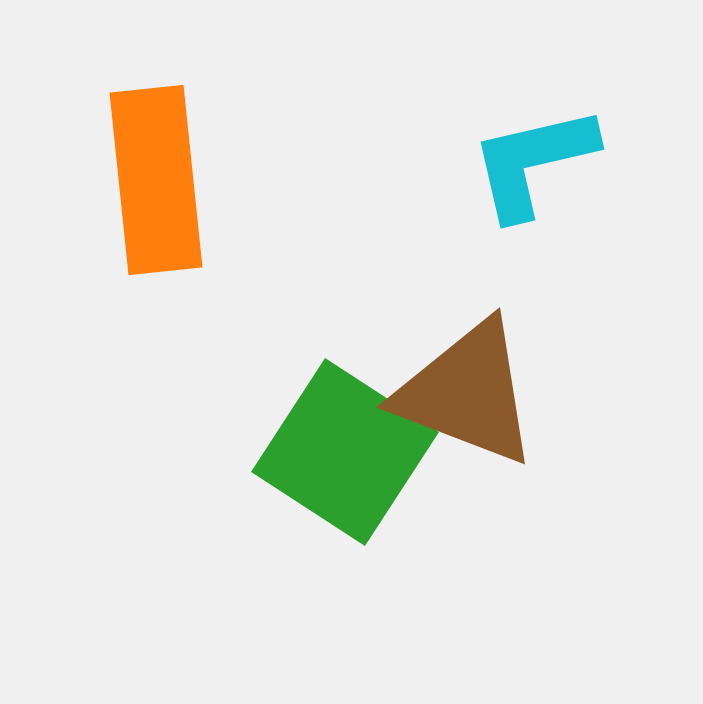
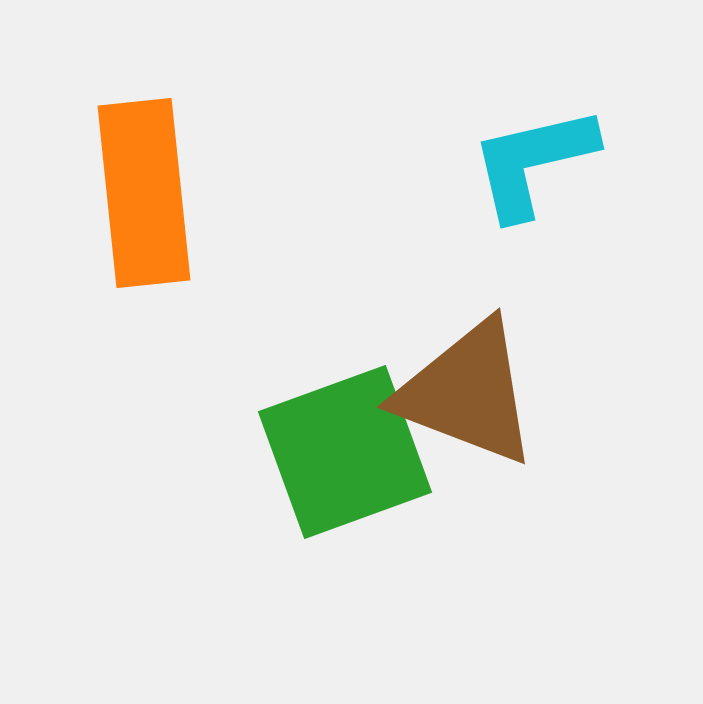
orange rectangle: moved 12 px left, 13 px down
green square: rotated 37 degrees clockwise
